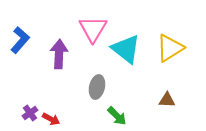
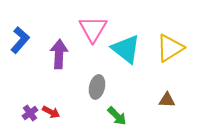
red arrow: moved 7 px up
